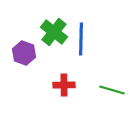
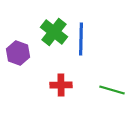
purple hexagon: moved 6 px left
red cross: moved 3 px left
